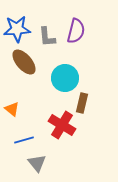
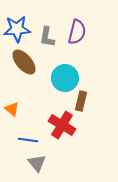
purple semicircle: moved 1 px right, 1 px down
gray L-shape: rotated 15 degrees clockwise
brown rectangle: moved 1 px left, 2 px up
blue line: moved 4 px right; rotated 24 degrees clockwise
